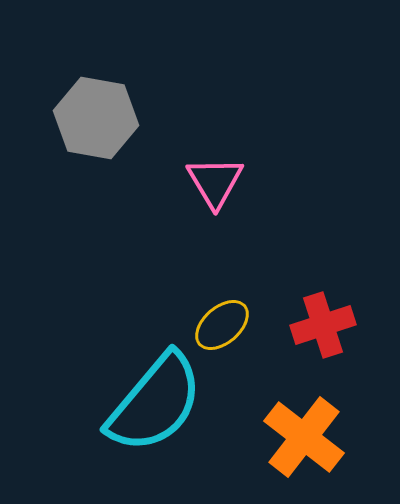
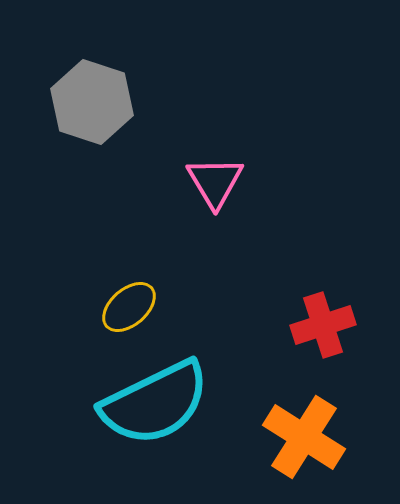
gray hexagon: moved 4 px left, 16 px up; rotated 8 degrees clockwise
yellow ellipse: moved 93 px left, 18 px up
cyan semicircle: rotated 24 degrees clockwise
orange cross: rotated 6 degrees counterclockwise
